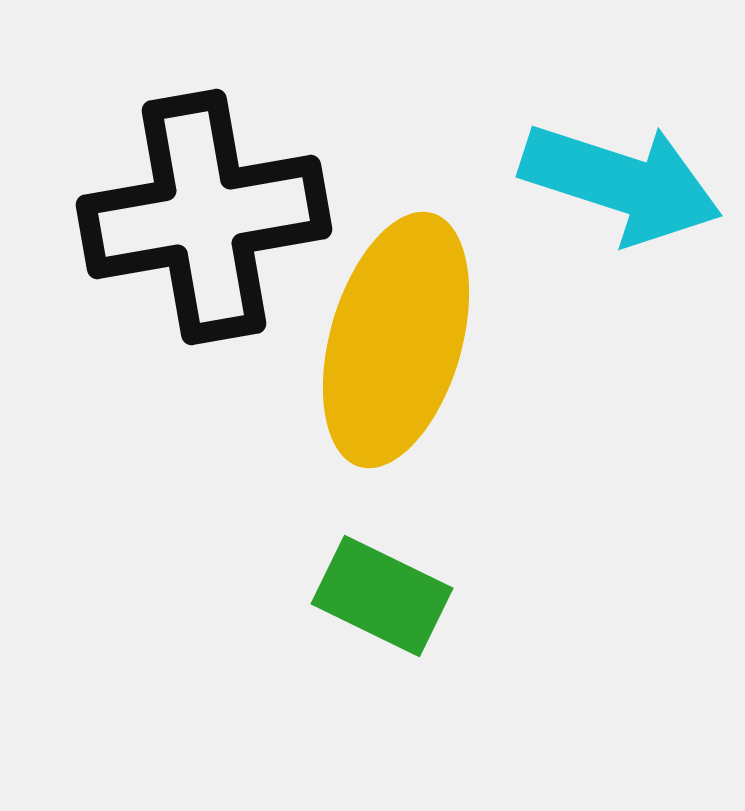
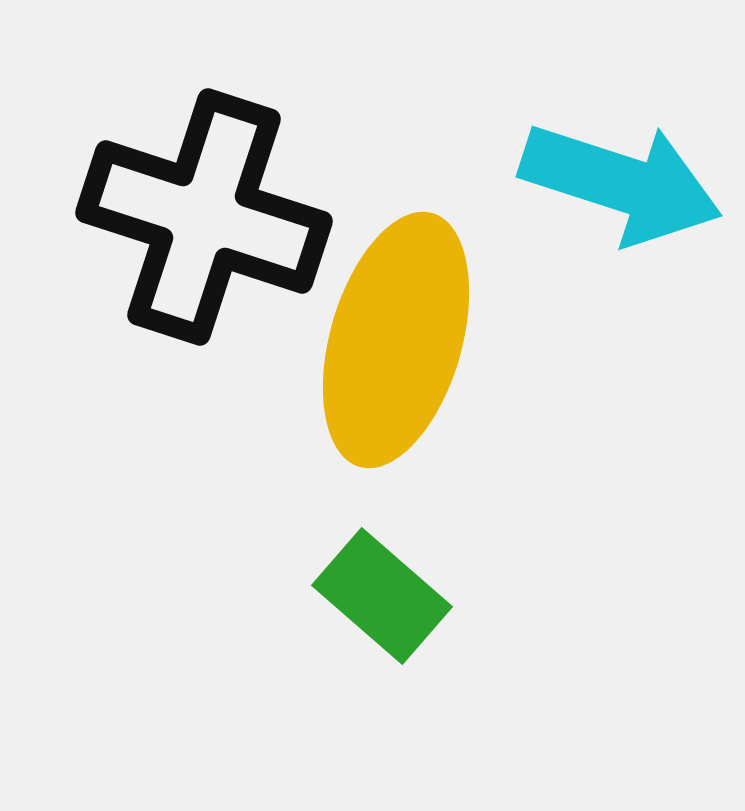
black cross: rotated 28 degrees clockwise
green rectangle: rotated 15 degrees clockwise
